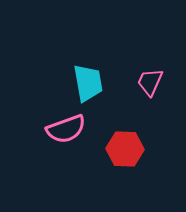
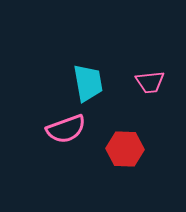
pink trapezoid: rotated 120 degrees counterclockwise
